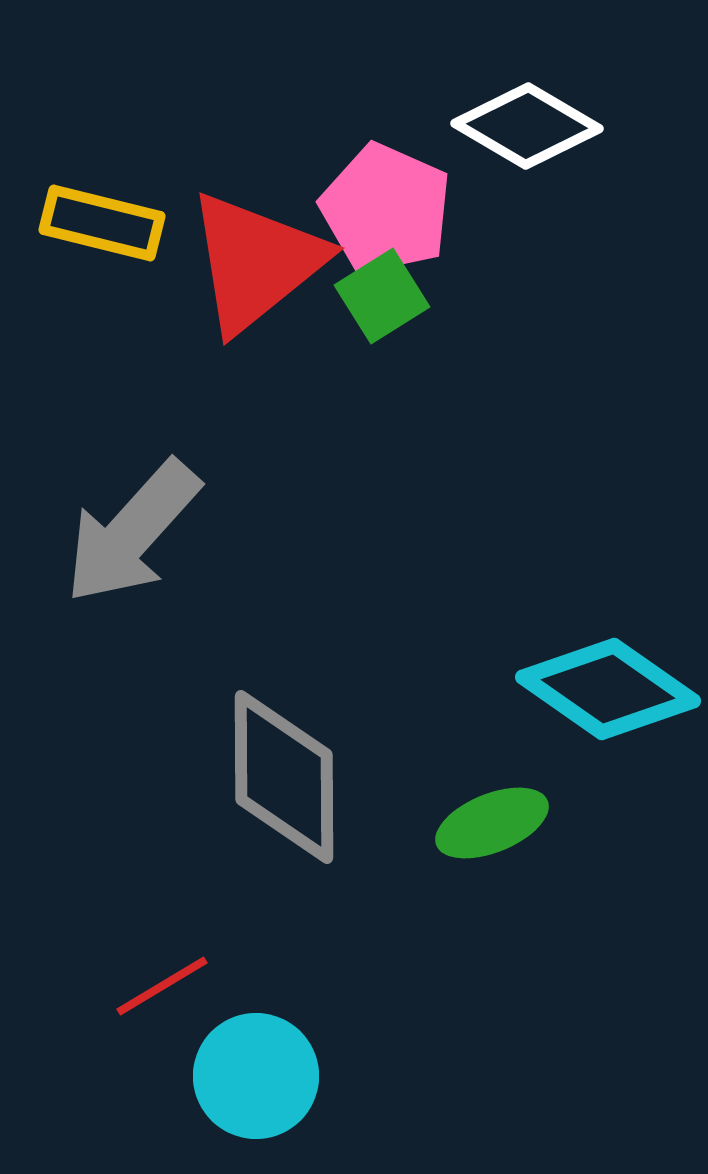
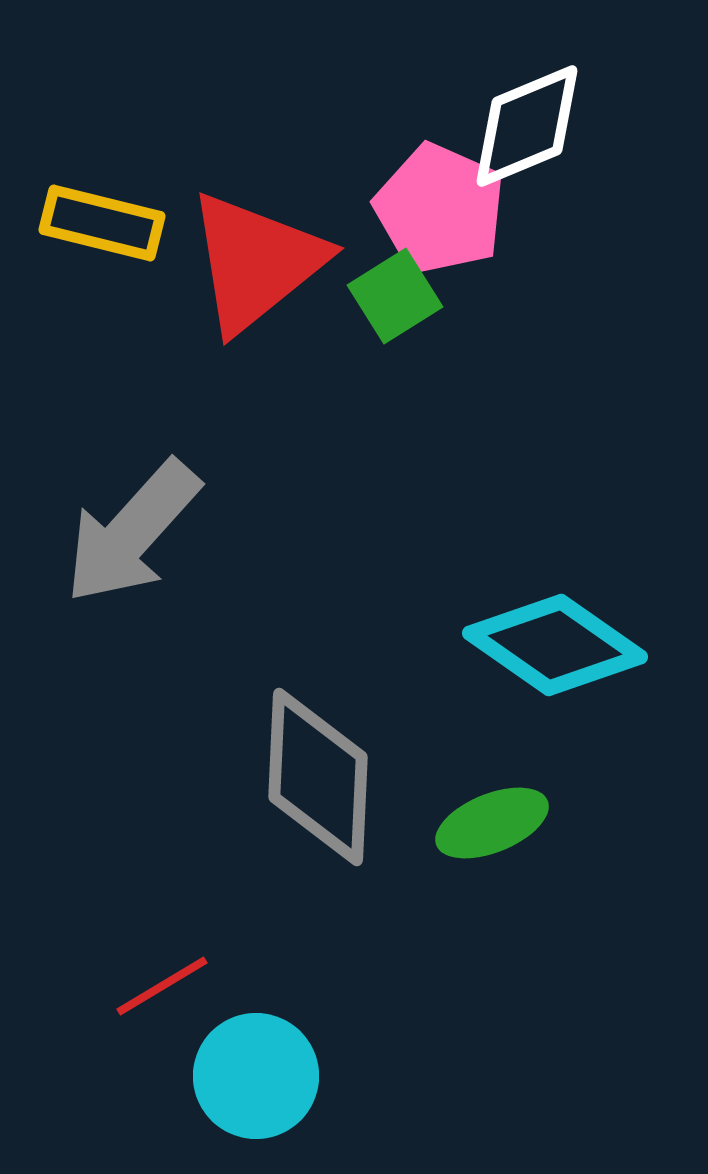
white diamond: rotated 53 degrees counterclockwise
pink pentagon: moved 54 px right
green square: moved 13 px right
cyan diamond: moved 53 px left, 44 px up
gray diamond: moved 34 px right; rotated 3 degrees clockwise
